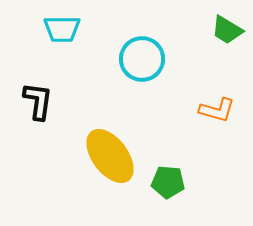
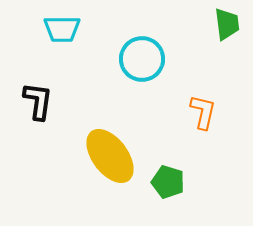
green trapezoid: moved 6 px up; rotated 128 degrees counterclockwise
orange L-shape: moved 14 px left, 2 px down; rotated 93 degrees counterclockwise
green pentagon: rotated 12 degrees clockwise
